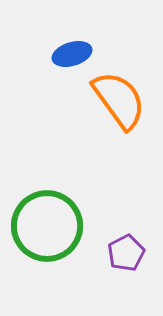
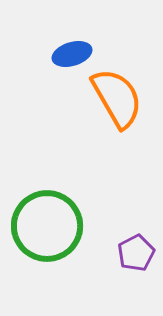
orange semicircle: moved 2 px left, 2 px up; rotated 6 degrees clockwise
purple pentagon: moved 10 px right
